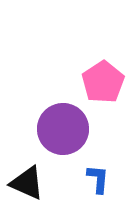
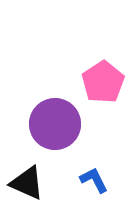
purple circle: moved 8 px left, 5 px up
blue L-shape: moved 4 px left, 1 px down; rotated 32 degrees counterclockwise
